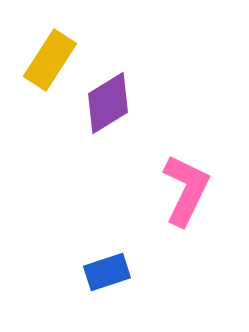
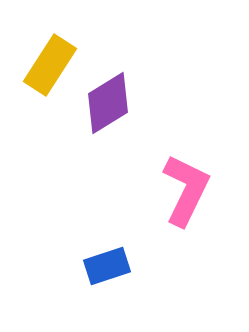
yellow rectangle: moved 5 px down
blue rectangle: moved 6 px up
